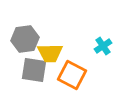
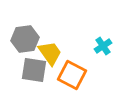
yellow trapezoid: rotated 124 degrees counterclockwise
